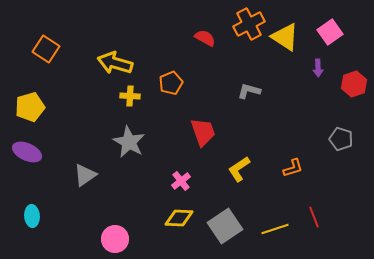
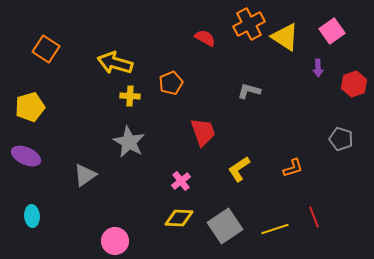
pink square: moved 2 px right, 1 px up
purple ellipse: moved 1 px left, 4 px down
pink circle: moved 2 px down
